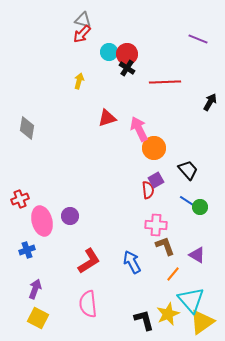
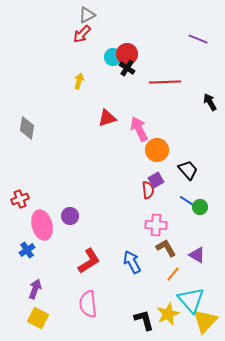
gray triangle: moved 4 px right, 5 px up; rotated 42 degrees counterclockwise
cyan circle: moved 4 px right, 5 px down
black arrow: rotated 60 degrees counterclockwise
orange circle: moved 3 px right, 2 px down
pink ellipse: moved 4 px down
brown L-shape: moved 1 px right, 2 px down; rotated 10 degrees counterclockwise
blue cross: rotated 14 degrees counterclockwise
yellow triangle: moved 3 px right, 1 px up; rotated 12 degrees counterclockwise
